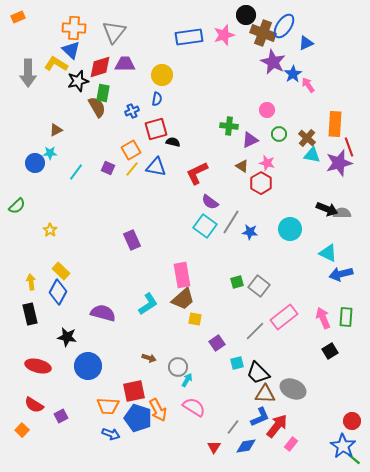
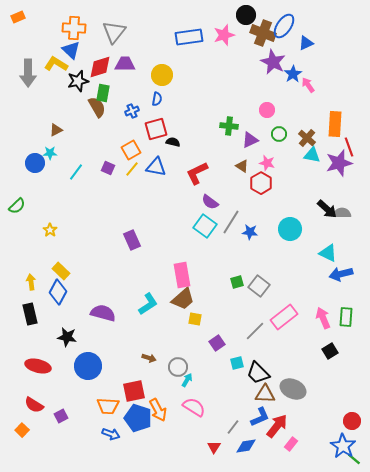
black arrow at (327, 209): rotated 20 degrees clockwise
